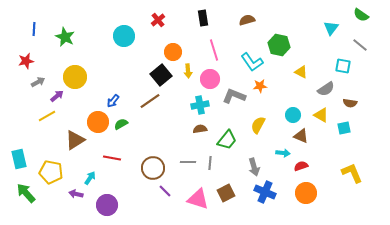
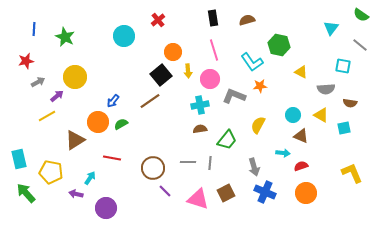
black rectangle at (203, 18): moved 10 px right
gray semicircle at (326, 89): rotated 30 degrees clockwise
purple circle at (107, 205): moved 1 px left, 3 px down
